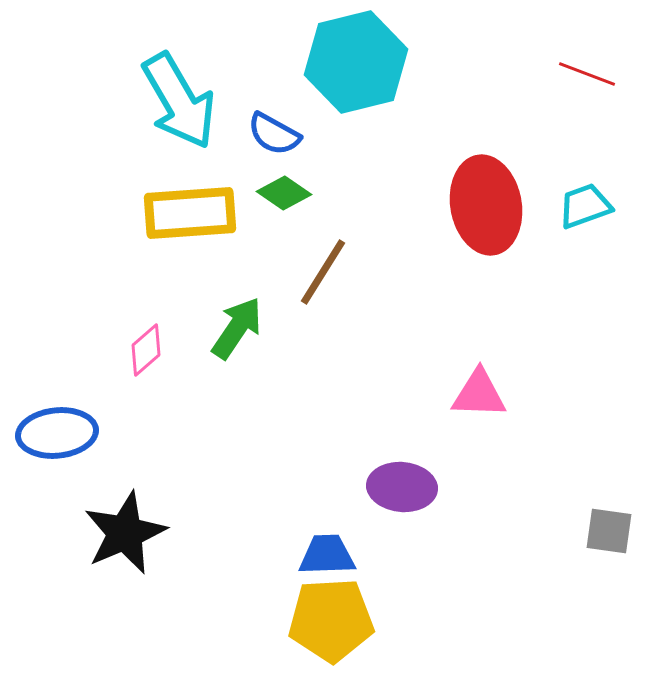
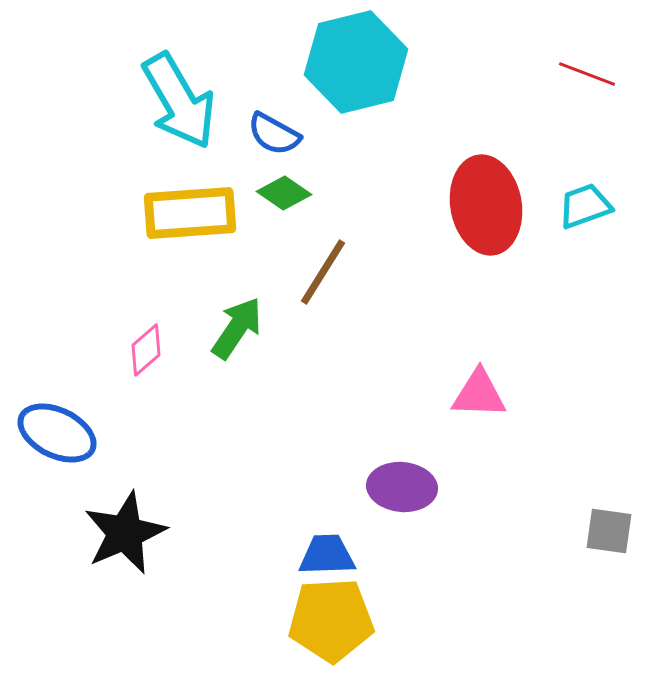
blue ellipse: rotated 32 degrees clockwise
